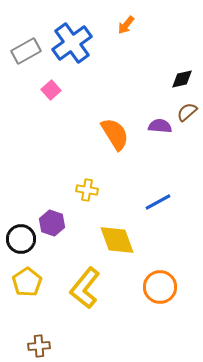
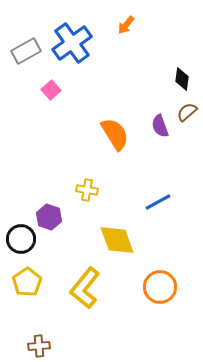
black diamond: rotated 70 degrees counterclockwise
purple semicircle: rotated 115 degrees counterclockwise
purple hexagon: moved 3 px left, 6 px up
